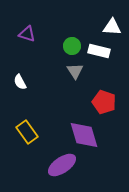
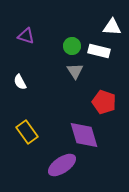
purple triangle: moved 1 px left, 2 px down
